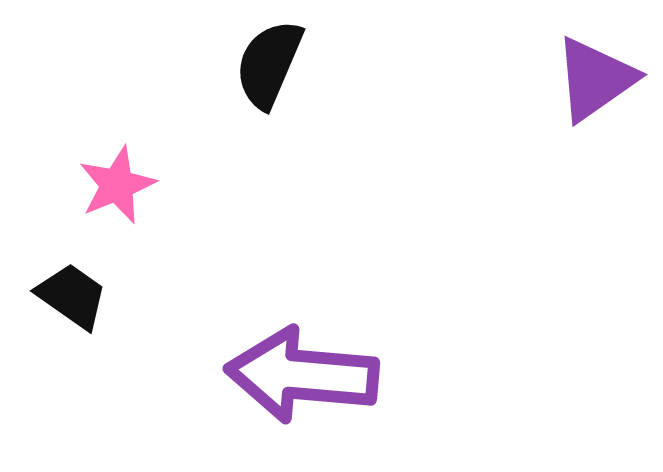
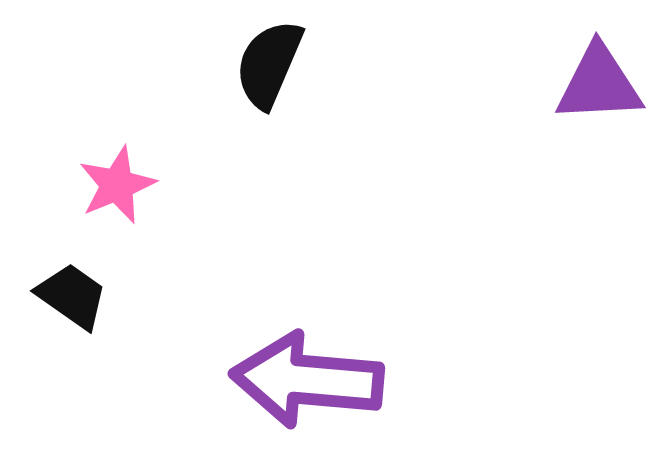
purple triangle: moved 4 px right, 5 px down; rotated 32 degrees clockwise
purple arrow: moved 5 px right, 5 px down
